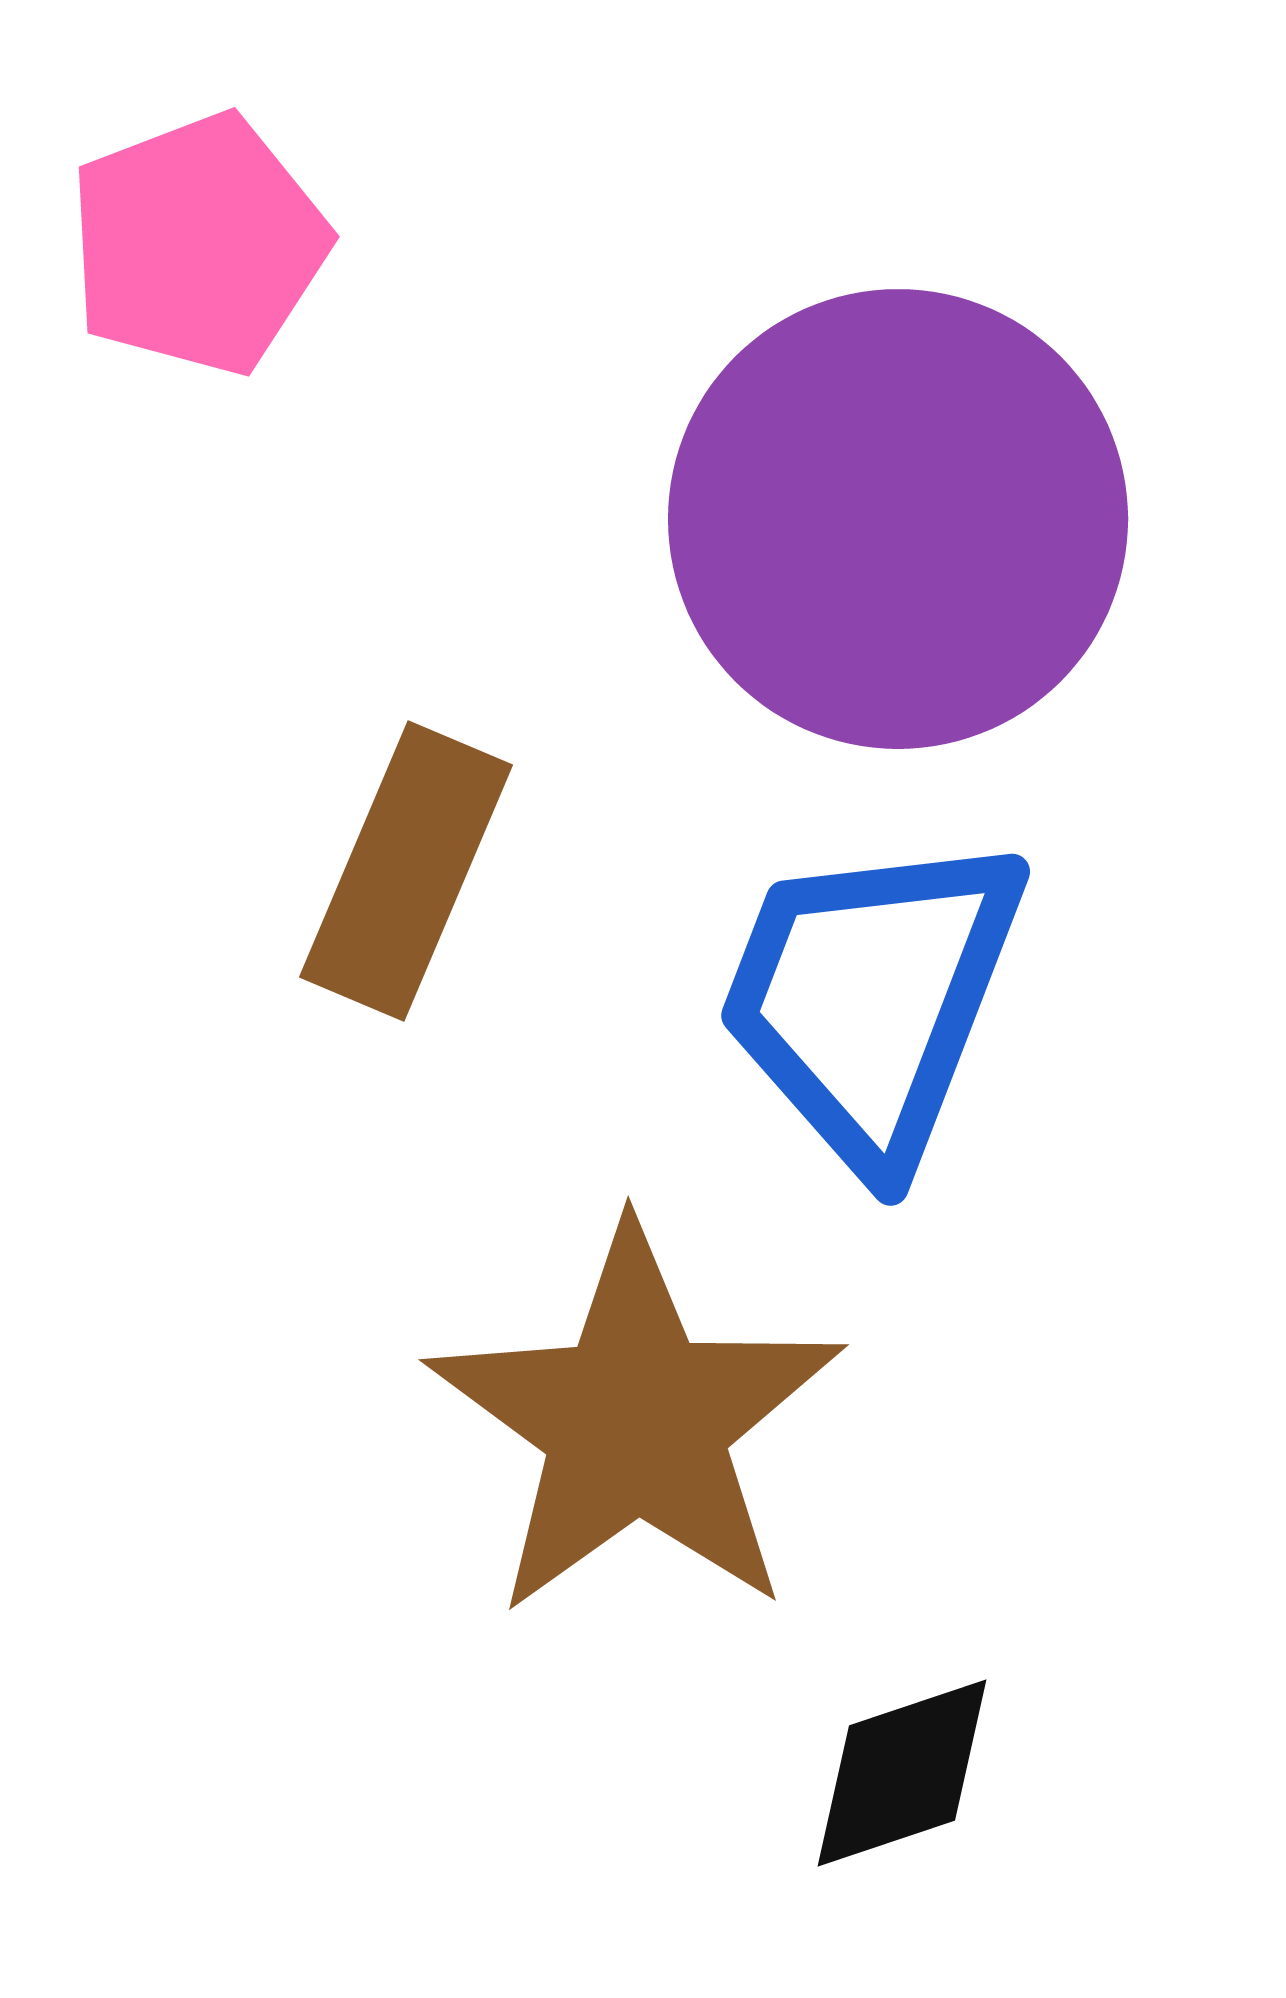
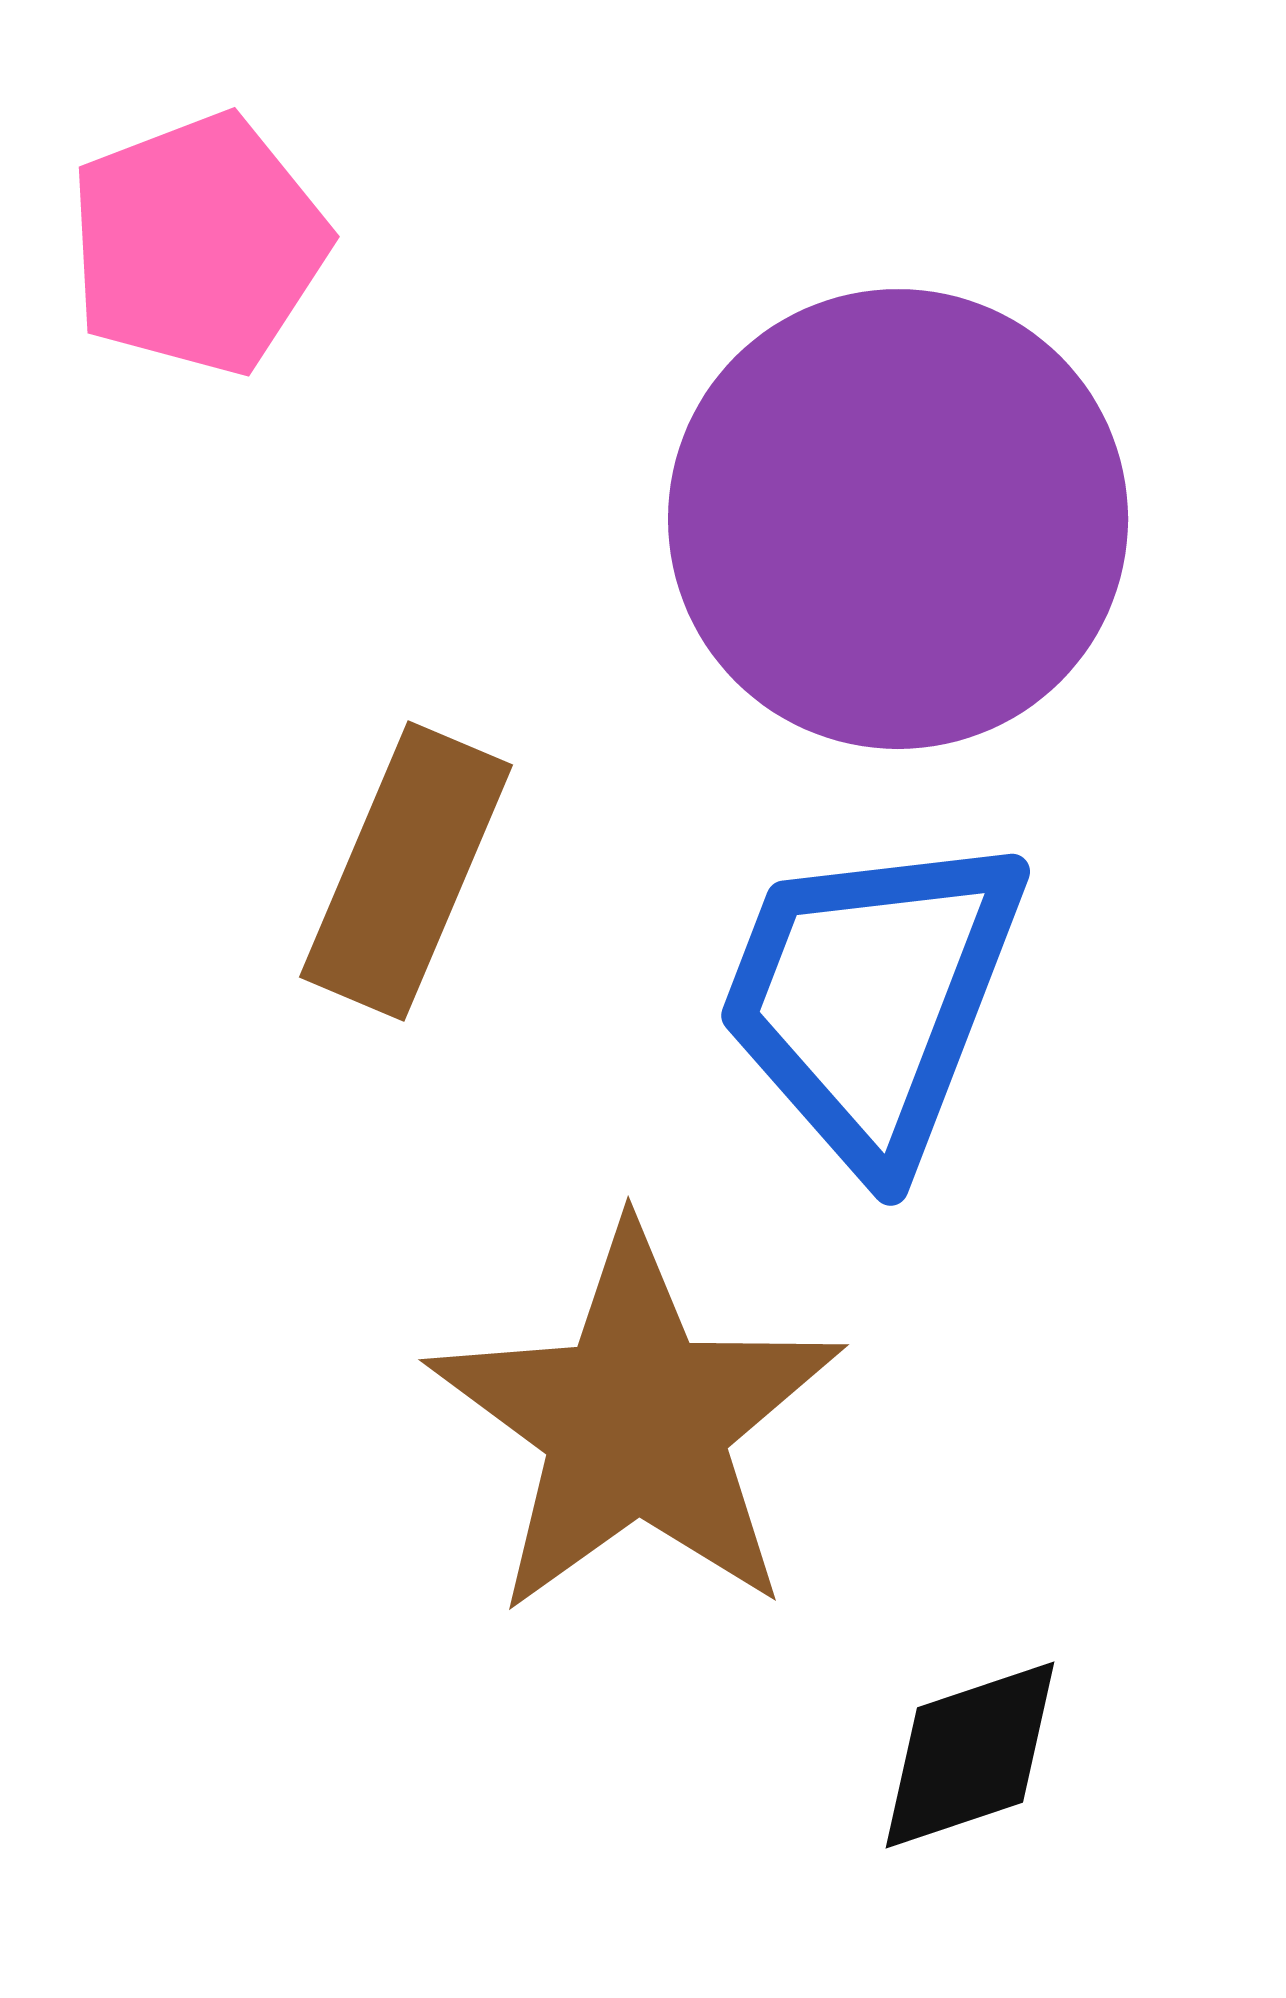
black diamond: moved 68 px right, 18 px up
